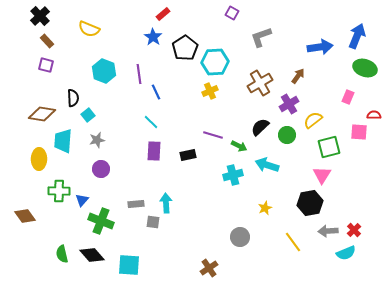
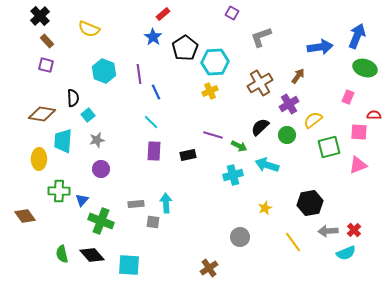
pink triangle at (322, 175): moved 36 px right, 10 px up; rotated 36 degrees clockwise
